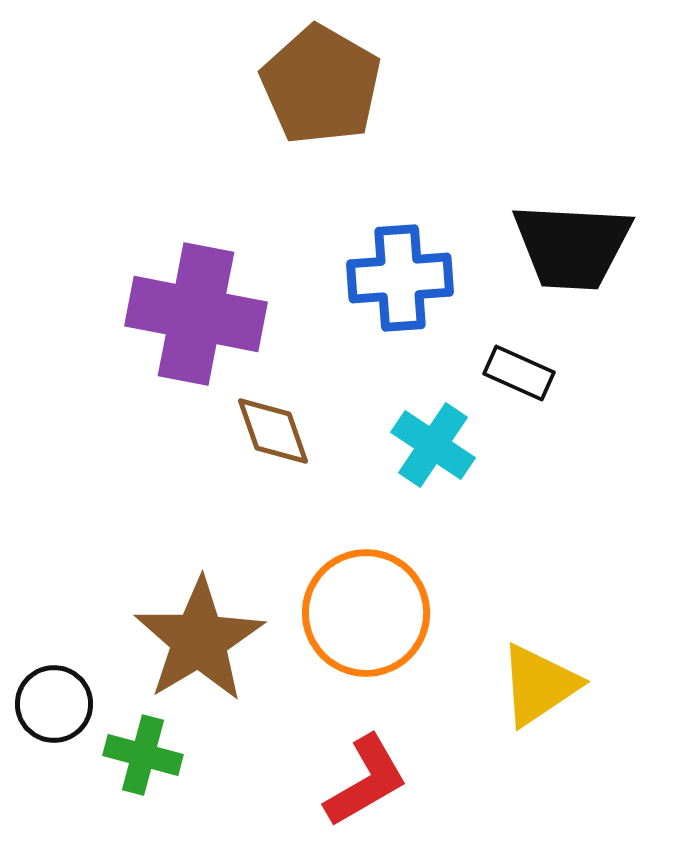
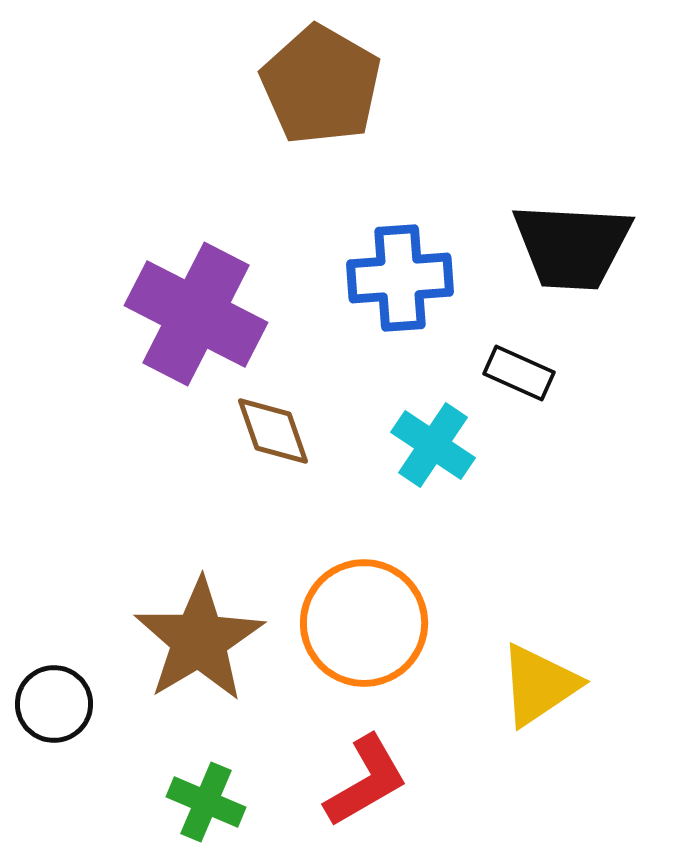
purple cross: rotated 16 degrees clockwise
orange circle: moved 2 px left, 10 px down
green cross: moved 63 px right, 47 px down; rotated 8 degrees clockwise
